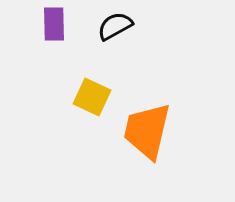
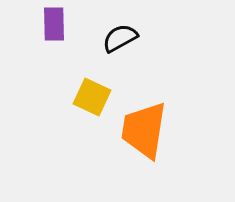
black semicircle: moved 5 px right, 12 px down
orange trapezoid: moved 3 px left, 1 px up; rotated 4 degrees counterclockwise
